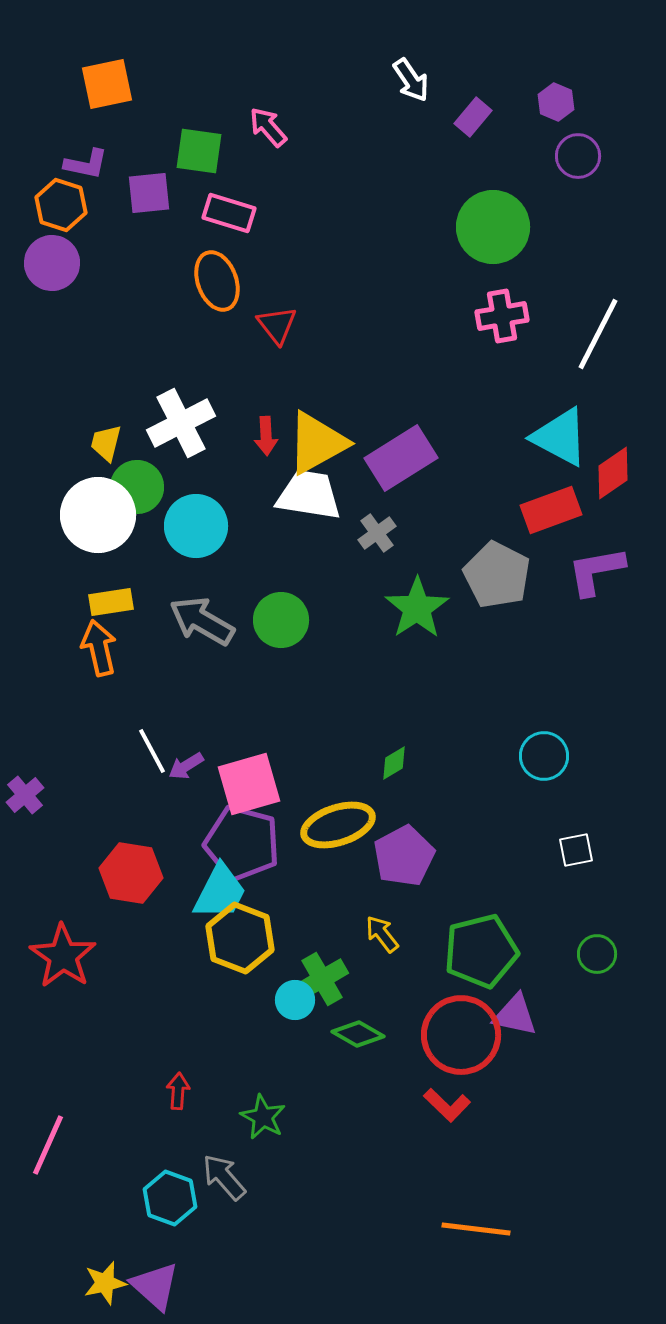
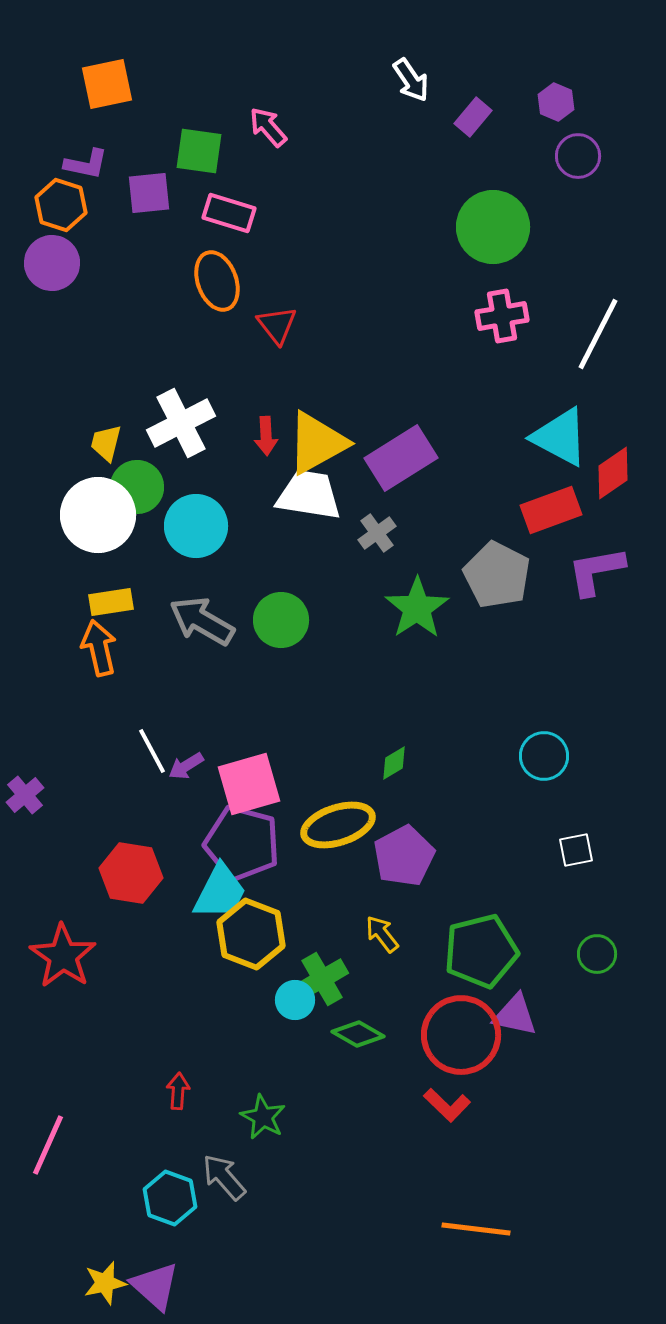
yellow hexagon at (240, 938): moved 11 px right, 4 px up
